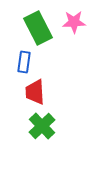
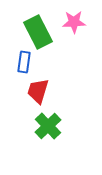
green rectangle: moved 4 px down
red trapezoid: moved 3 px right, 1 px up; rotated 20 degrees clockwise
green cross: moved 6 px right
